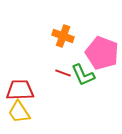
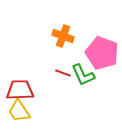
yellow trapezoid: moved 1 px up
